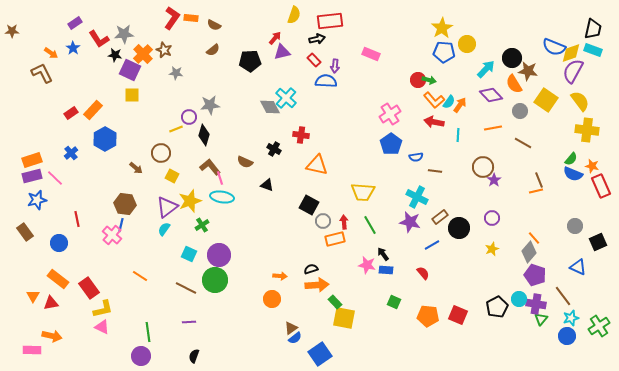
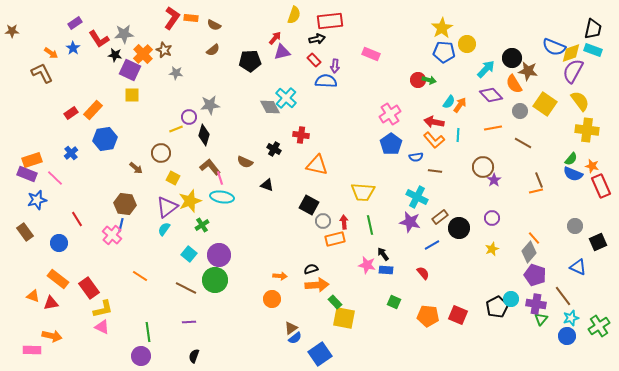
orange L-shape at (434, 100): moved 40 px down
yellow square at (546, 100): moved 1 px left, 4 px down
blue hexagon at (105, 139): rotated 20 degrees clockwise
purple rectangle at (32, 176): moved 5 px left, 2 px up; rotated 36 degrees clockwise
yellow square at (172, 176): moved 1 px right, 2 px down
red line at (77, 219): rotated 21 degrees counterclockwise
green line at (370, 225): rotated 18 degrees clockwise
cyan square at (189, 254): rotated 14 degrees clockwise
orange triangle at (33, 296): rotated 40 degrees counterclockwise
cyan circle at (519, 299): moved 8 px left
